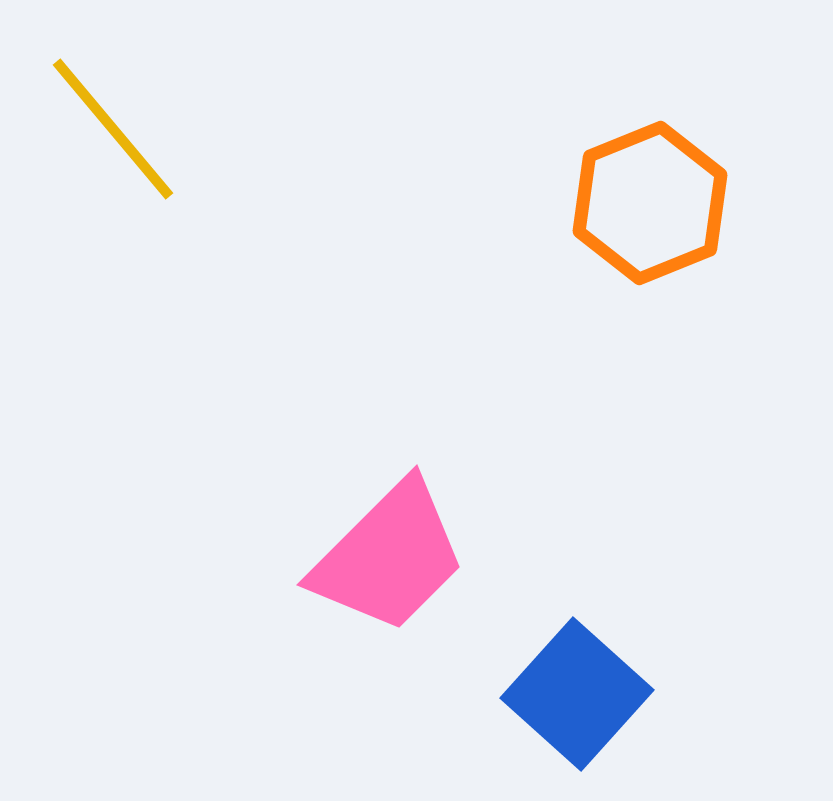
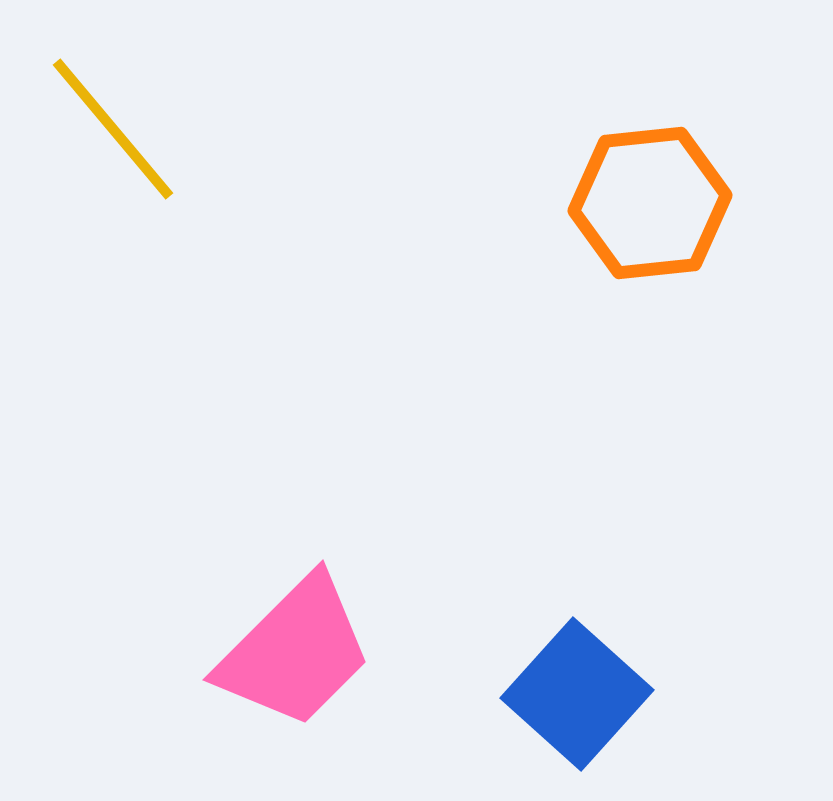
orange hexagon: rotated 16 degrees clockwise
pink trapezoid: moved 94 px left, 95 px down
